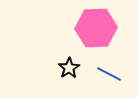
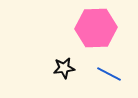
black star: moved 5 px left; rotated 25 degrees clockwise
